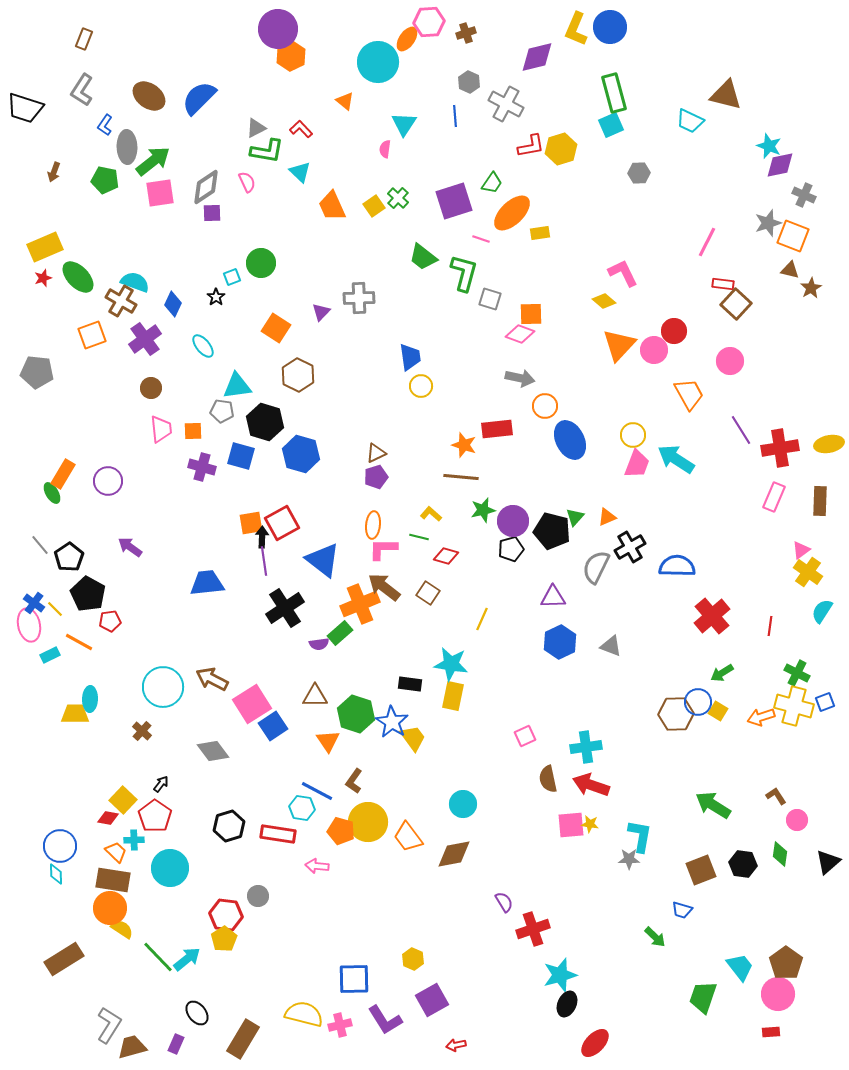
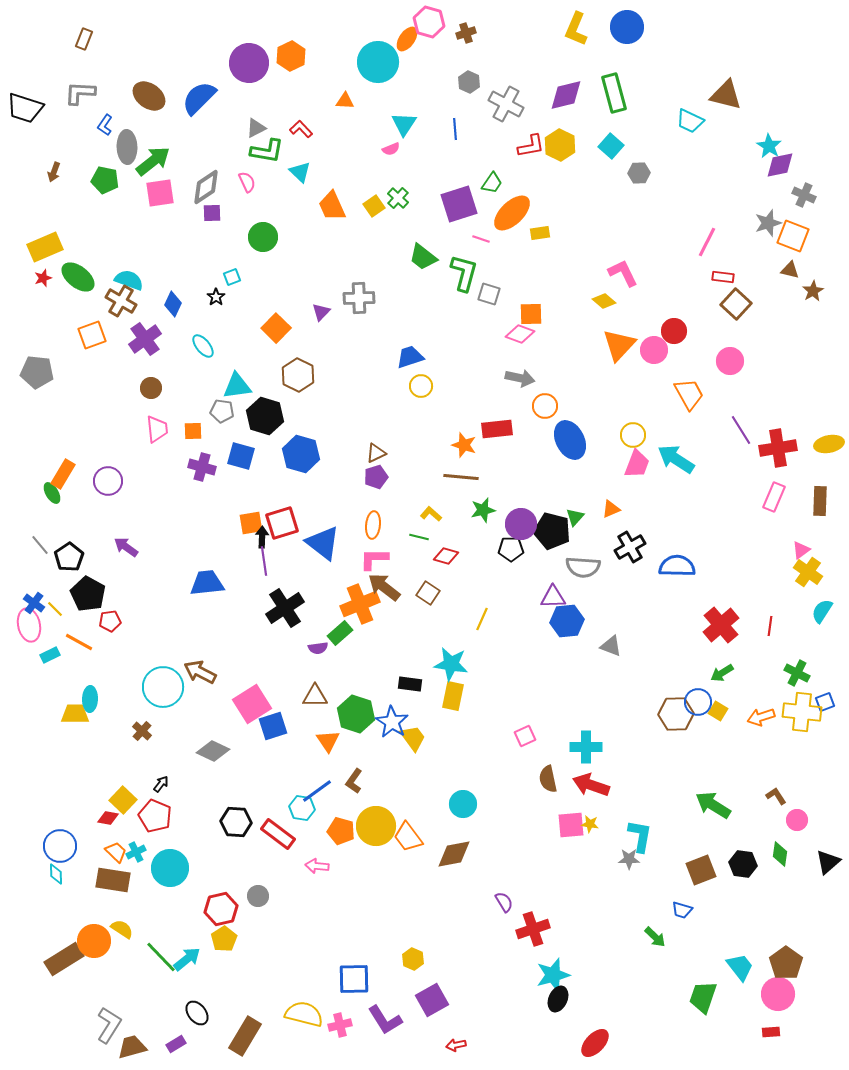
pink hexagon at (429, 22): rotated 20 degrees clockwise
blue circle at (610, 27): moved 17 px right
purple circle at (278, 29): moved 29 px left, 34 px down
purple diamond at (537, 57): moved 29 px right, 38 px down
gray L-shape at (82, 90): moved 2 px left, 3 px down; rotated 60 degrees clockwise
orange triangle at (345, 101): rotated 36 degrees counterclockwise
blue line at (455, 116): moved 13 px down
cyan square at (611, 125): moved 21 px down; rotated 25 degrees counterclockwise
cyan star at (769, 146): rotated 10 degrees clockwise
pink semicircle at (385, 149): moved 6 px right; rotated 120 degrees counterclockwise
yellow hexagon at (561, 149): moved 1 px left, 4 px up; rotated 16 degrees counterclockwise
purple square at (454, 201): moved 5 px right, 3 px down
green circle at (261, 263): moved 2 px right, 26 px up
green ellipse at (78, 277): rotated 8 degrees counterclockwise
cyan semicircle at (135, 282): moved 6 px left, 2 px up
red rectangle at (723, 284): moved 7 px up
brown star at (811, 288): moved 2 px right, 3 px down
gray square at (490, 299): moved 1 px left, 5 px up
orange square at (276, 328): rotated 12 degrees clockwise
blue trapezoid at (410, 357): rotated 100 degrees counterclockwise
black hexagon at (265, 422): moved 6 px up
pink trapezoid at (161, 429): moved 4 px left
red cross at (780, 448): moved 2 px left
orange triangle at (607, 517): moved 4 px right, 8 px up
purple circle at (513, 521): moved 8 px right, 3 px down
red square at (282, 523): rotated 12 degrees clockwise
purple arrow at (130, 547): moved 4 px left
pink L-shape at (383, 549): moved 9 px left, 10 px down
black pentagon at (511, 549): rotated 15 degrees clockwise
blue triangle at (323, 560): moved 17 px up
gray semicircle at (596, 567): moved 13 px left; rotated 112 degrees counterclockwise
red cross at (712, 616): moved 9 px right, 9 px down
blue hexagon at (560, 642): moved 7 px right, 21 px up; rotated 20 degrees clockwise
purple semicircle at (319, 644): moved 1 px left, 4 px down
brown arrow at (212, 679): moved 12 px left, 7 px up
yellow cross at (794, 706): moved 8 px right, 6 px down; rotated 9 degrees counterclockwise
blue square at (273, 726): rotated 16 degrees clockwise
cyan cross at (586, 747): rotated 8 degrees clockwise
gray diamond at (213, 751): rotated 28 degrees counterclockwise
blue line at (317, 791): rotated 64 degrees counterclockwise
red pentagon at (155, 816): rotated 12 degrees counterclockwise
yellow circle at (368, 822): moved 8 px right, 4 px down
black hexagon at (229, 826): moved 7 px right, 4 px up; rotated 20 degrees clockwise
red rectangle at (278, 834): rotated 28 degrees clockwise
cyan cross at (134, 840): moved 2 px right, 12 px down; rotated 24 degrees counterclockwise
orange circle at (110, 908): moved 16 px left, 33 px down
red hexagon at (226, 915): moved 5 px left, 6 px up; rotated 20 degrees counterclockwise
green line at (158, 957): moved 3 px right
cyan star at (560, 975): moved 7 px left
black ellipse at (567, 1004): moved 9 px left, 5 px up
brown rectangle at (243, 1039): moved 2 px right, 3 px up
purple rectangle at (176, 1044): rotated 36 degrees clockwise
